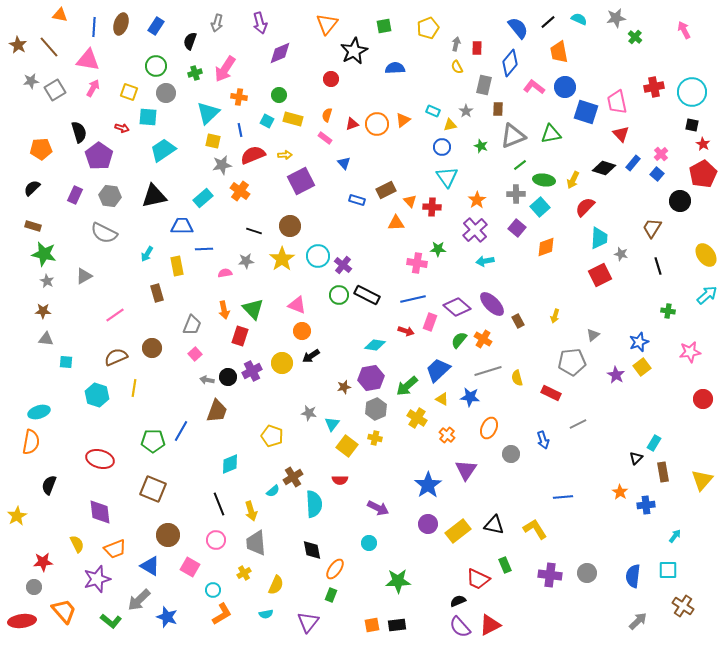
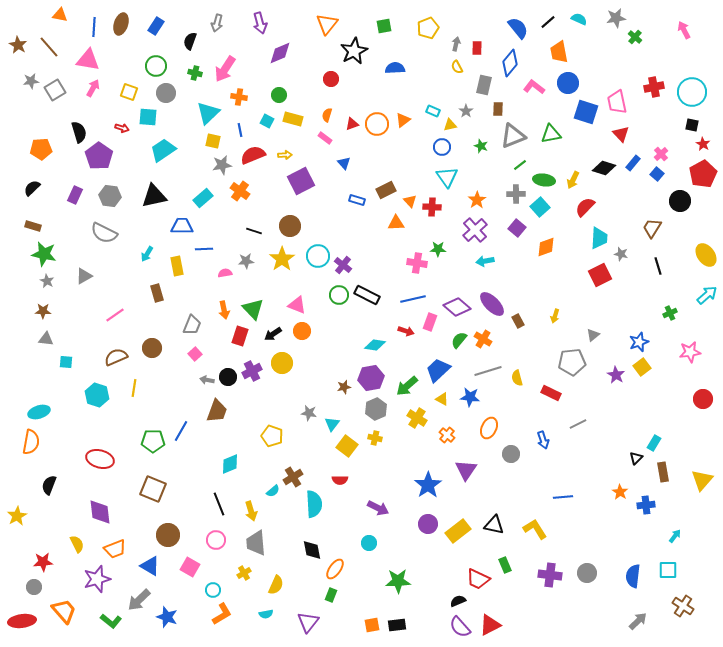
green cross at (195, 73): rotated 32 degrees clockwise
blue circle at (565, 87): moved 3 px right, 4 px up
green cross at (668, 311): moved 2 px right, 2 px down; rotated 32 degrees counterclockwise
black arrow at (311, 356): moved 38 px left, 22 px up
